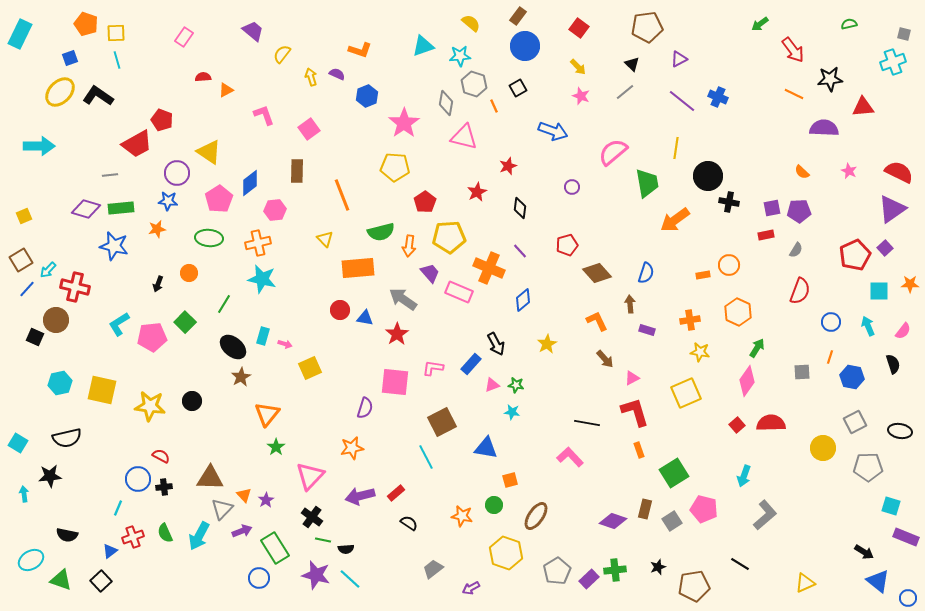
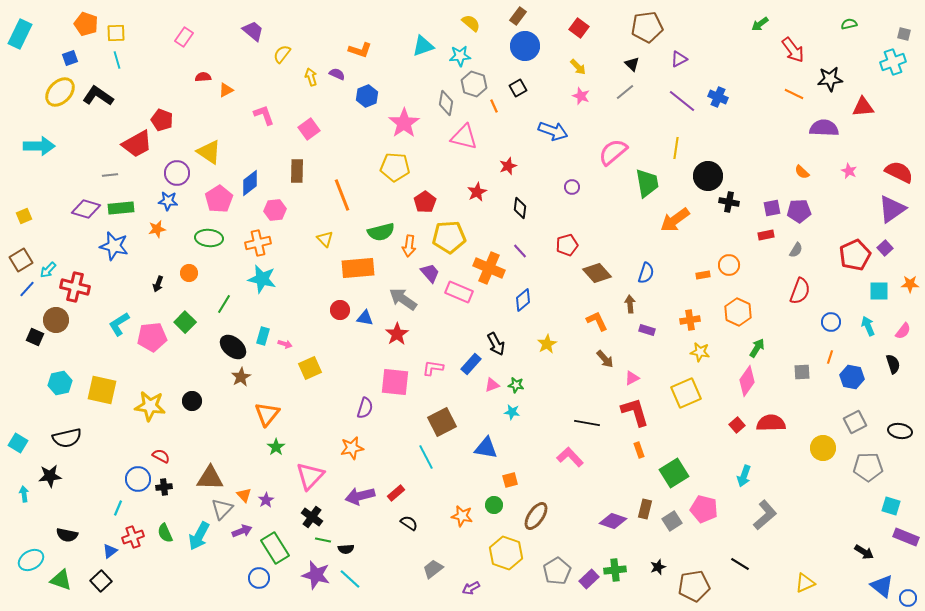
blue triangle at (878, 581): moved 4 px right, 5 px down
